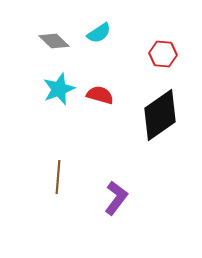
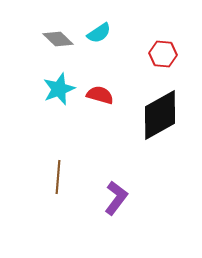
gray diamond: moved 4 px right, 2 px up
black diamond: rotated 6 degrees clockwise
